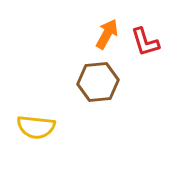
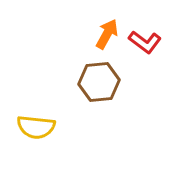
red L-shape: rotated 36 degrees counterclockwise
brown hexagon: moved 1 px right
